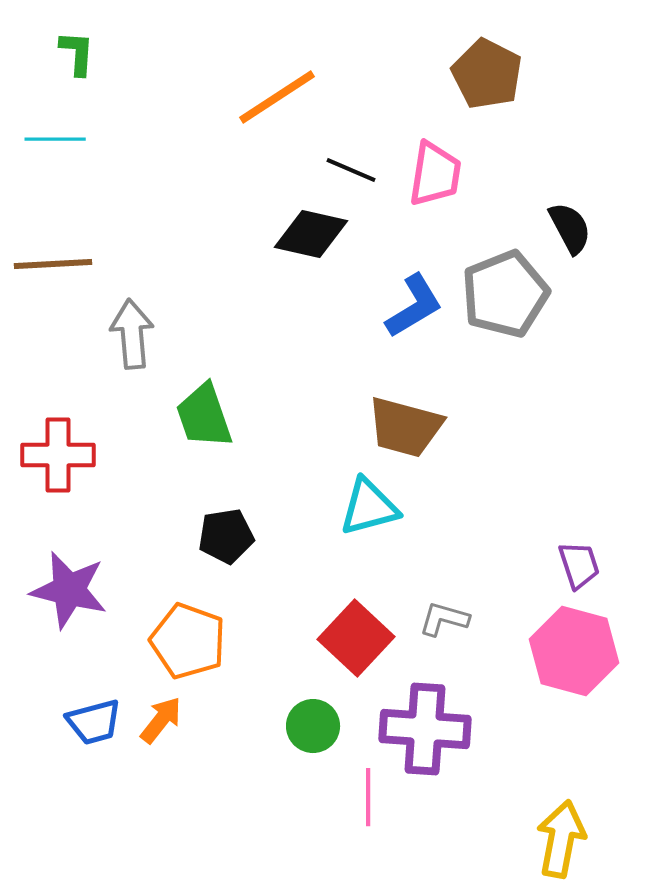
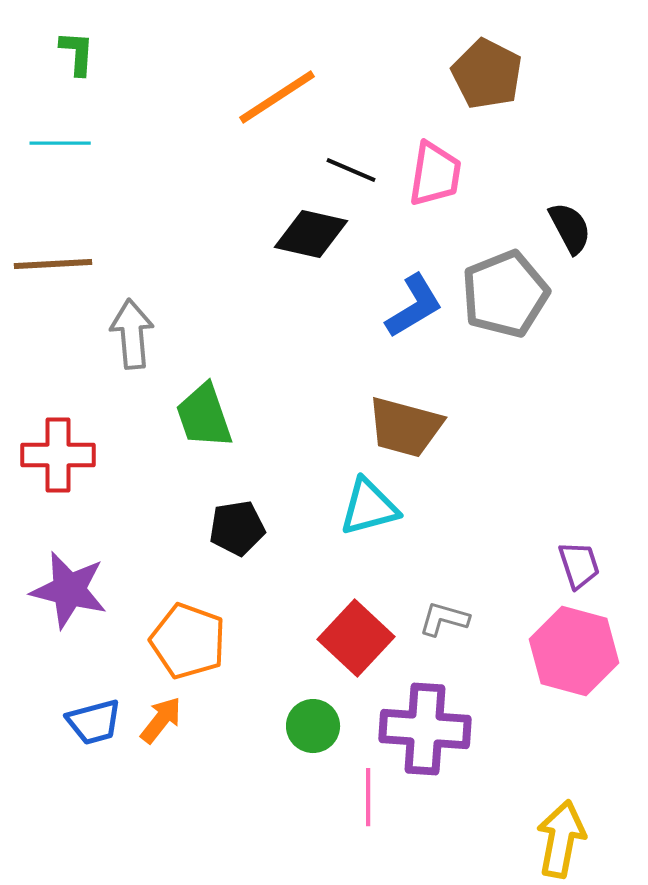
cyan line: moved 5 px right, 4 px down
black pentagon: moved 11 px right, 8 px up
